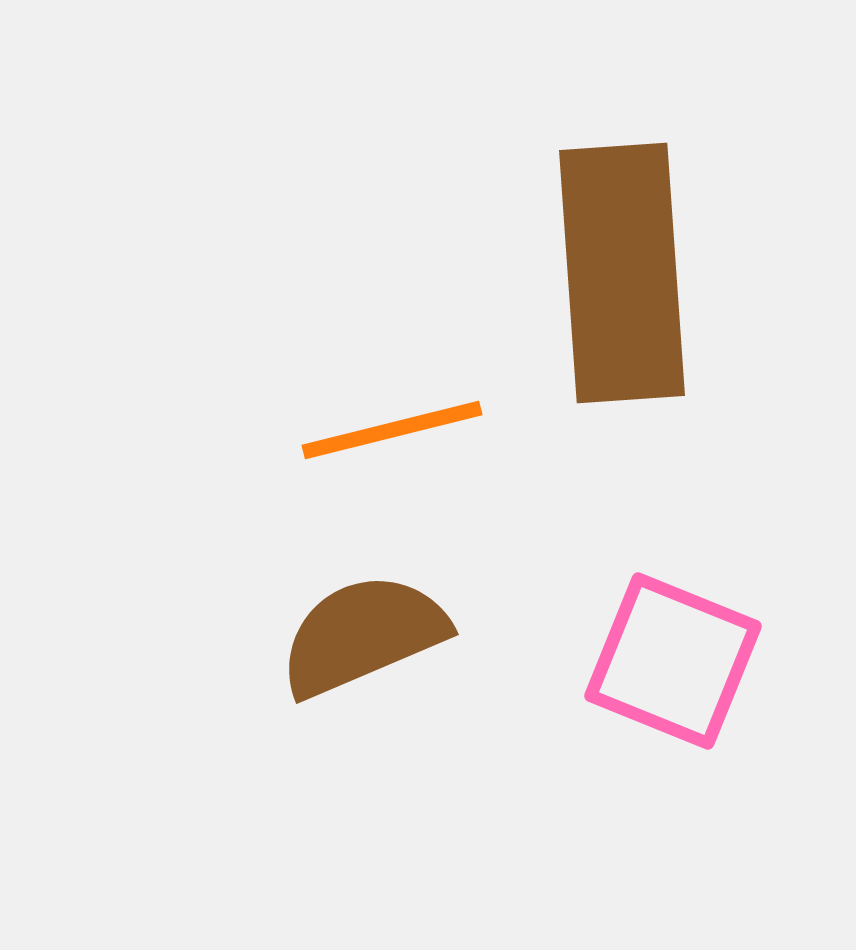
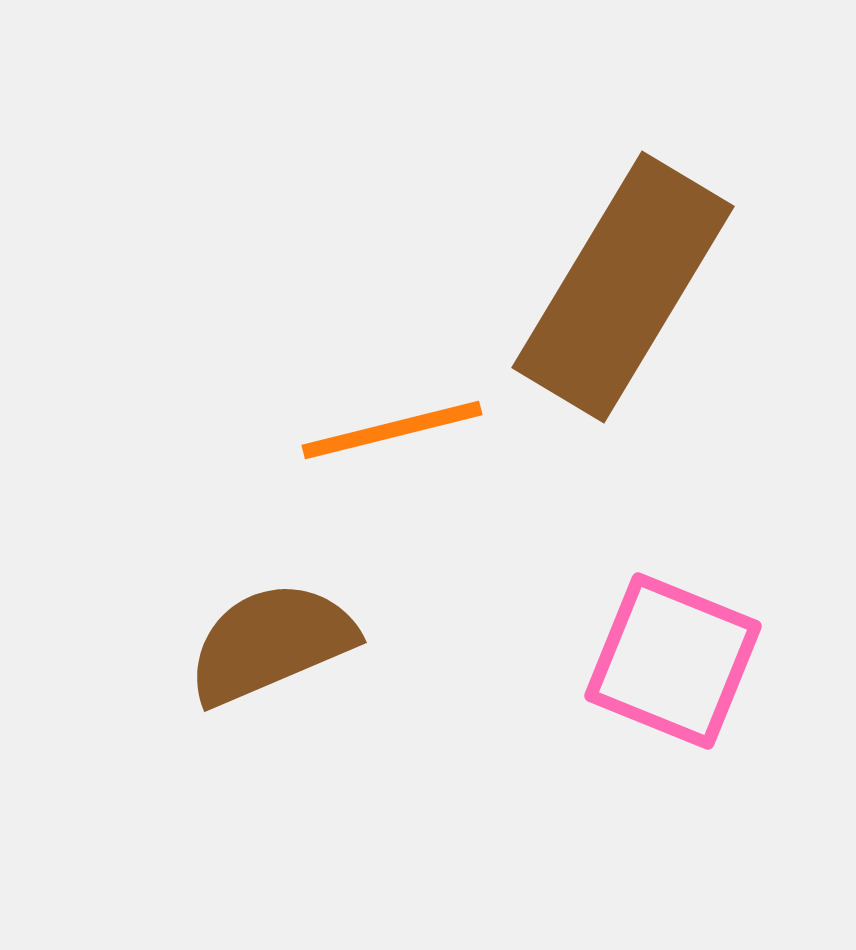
brown rectangle: moved 1 px right, 14 px down; rotated 35 degrees clockwise
brown semicircle: moved 92 px left, 8 px down
